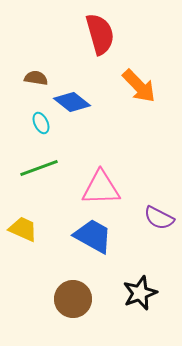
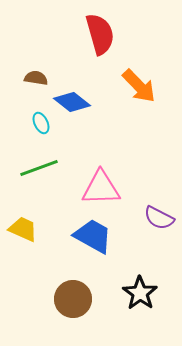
black star: rotated 16 degrees counterclockwise
